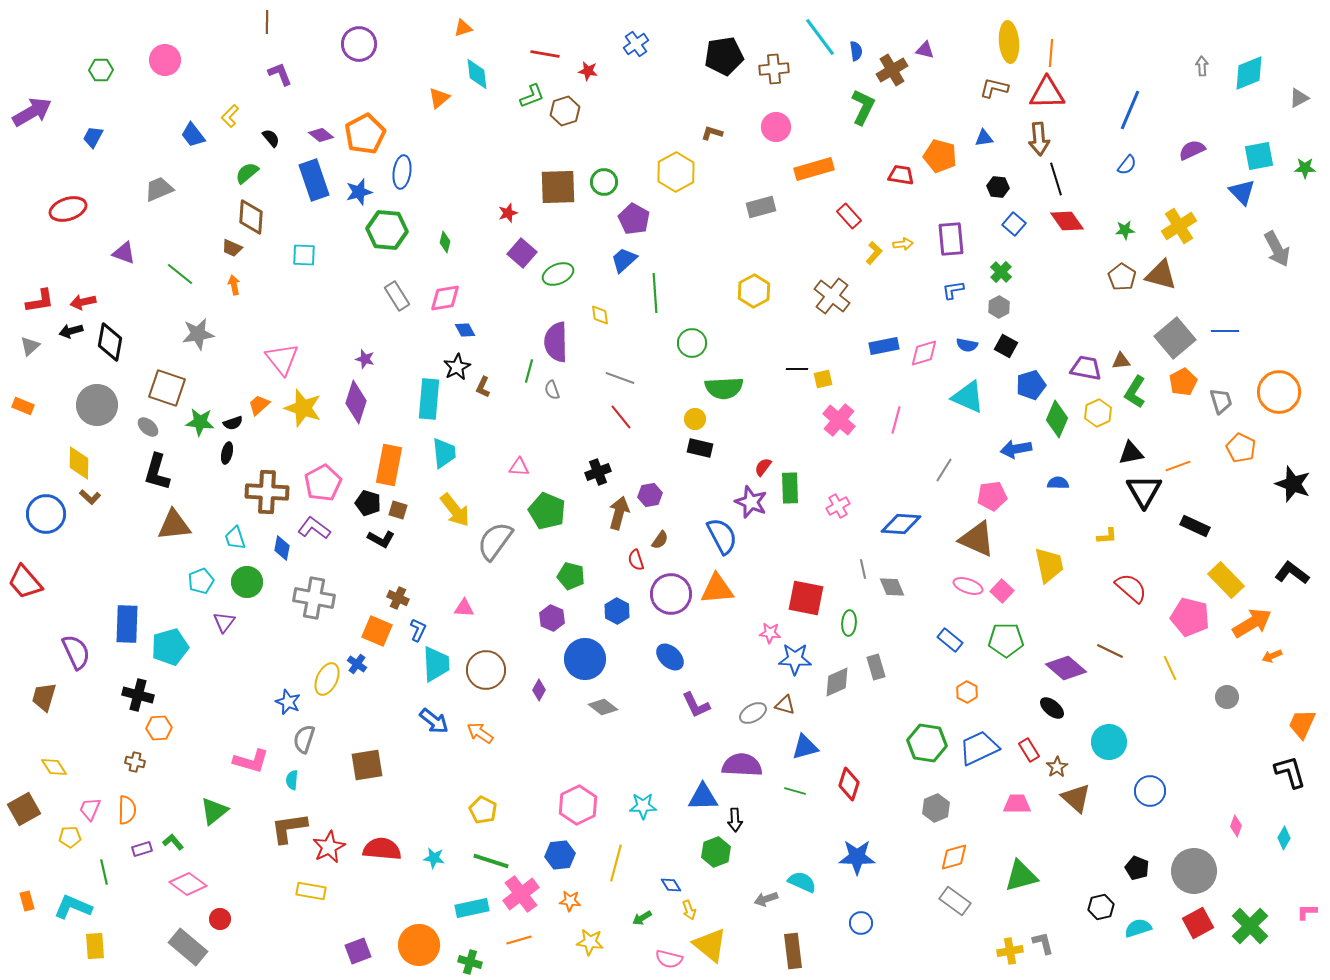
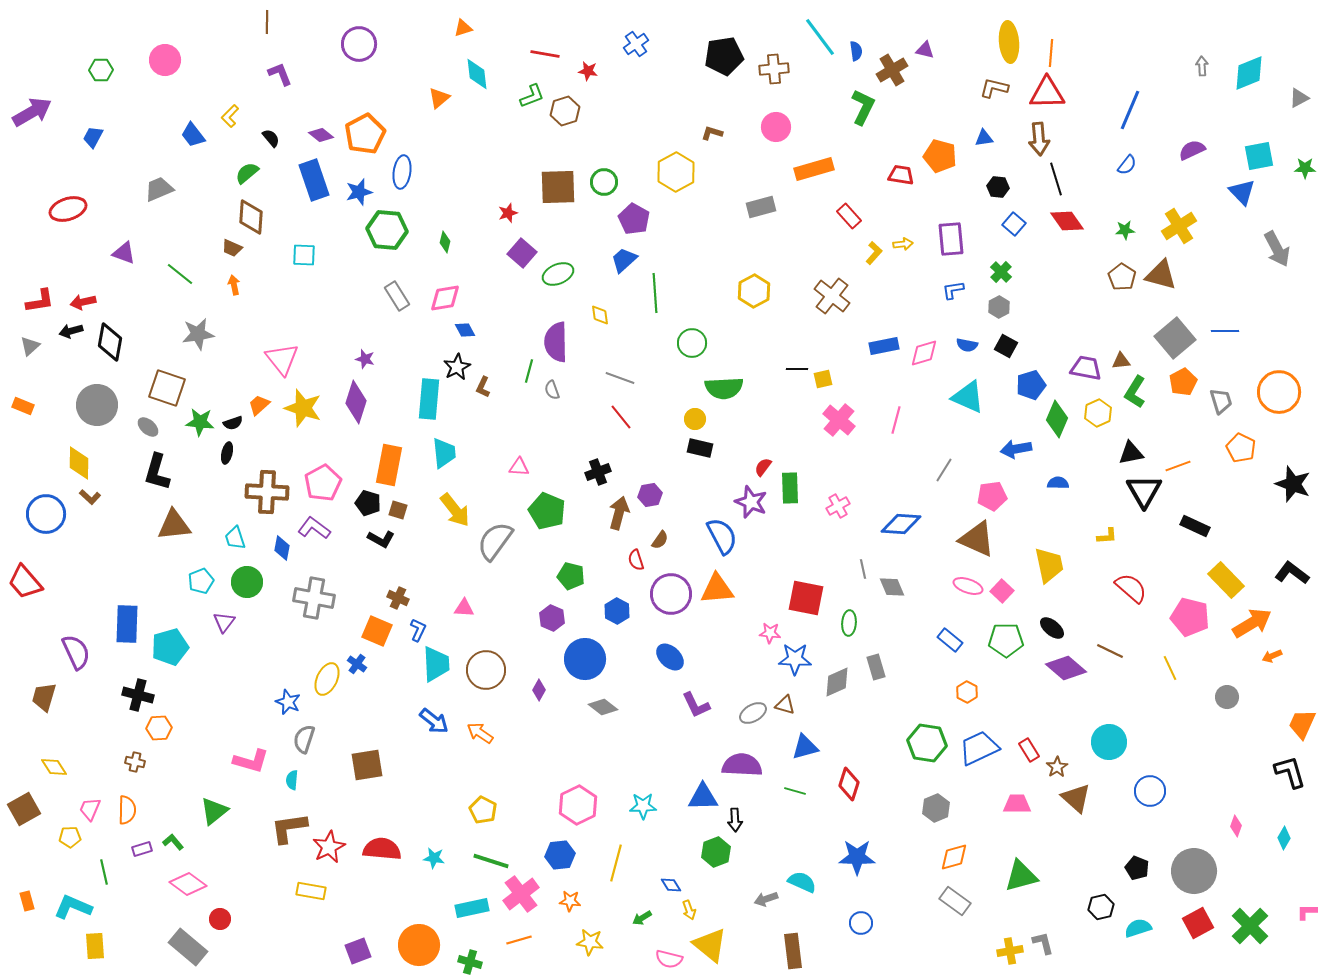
black ellipse at (1052, 708): moved 80 px up
